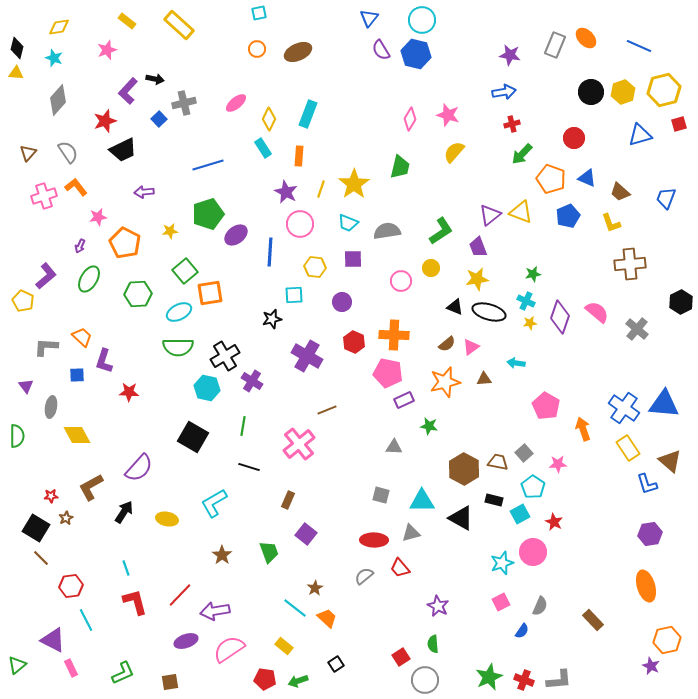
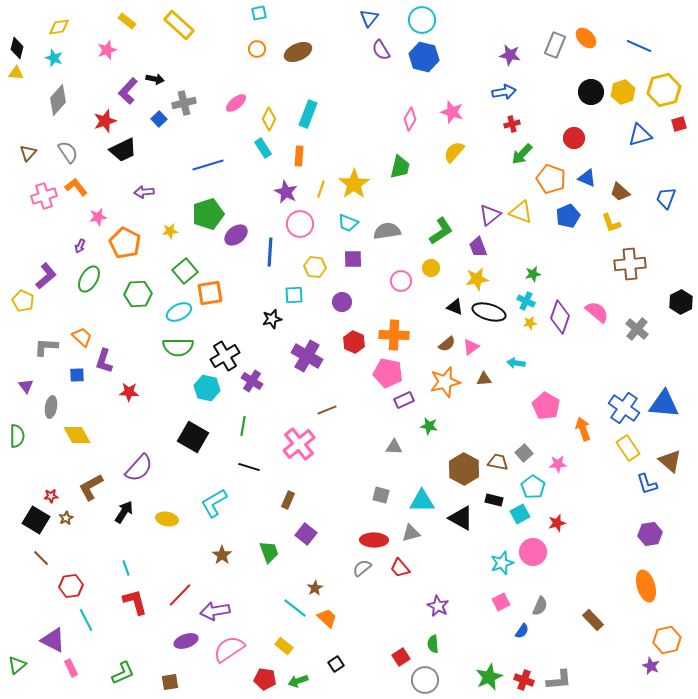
blue hexagon at (416, 54): moved 8 px right, 3 px down
pink star at (448, 115): moved 4 px right, 3 px up
red star at (554, 522): moved 3 px right, 1 px down; rotated 30 degrees clockwise
black square at (36, 528): moved 8 px up
gray semicircle at (364, 576): moved 2 px left, 8 px up
